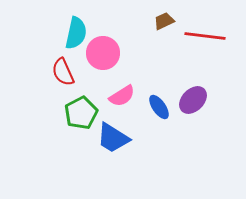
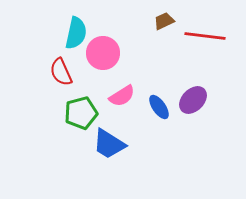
red semicircle: moved 2 px left
green pentagon: rotated 12 degrees clockwise
blue trapezoid: moved 4 px left, 6 px down
